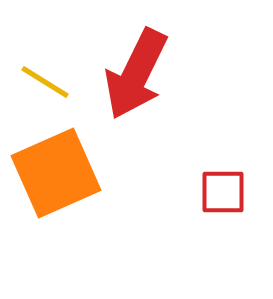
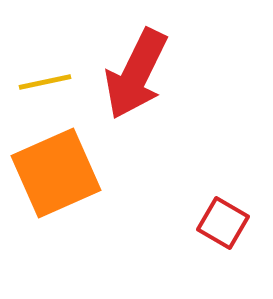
yellow line: rotated 44 degrees counterclockwise
red square: moved 31 px down; rotated 30 degrees clockwise
